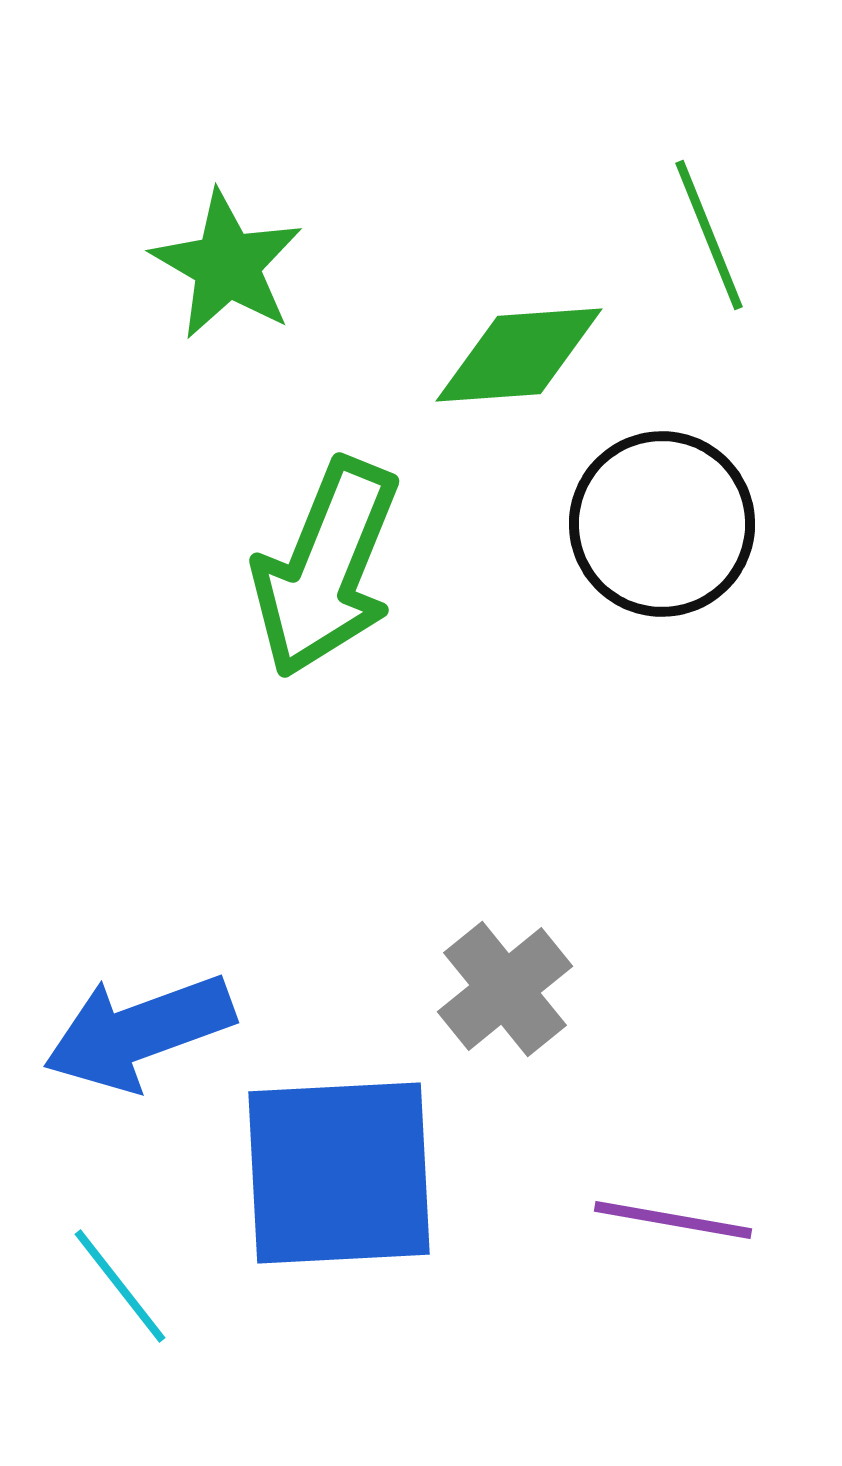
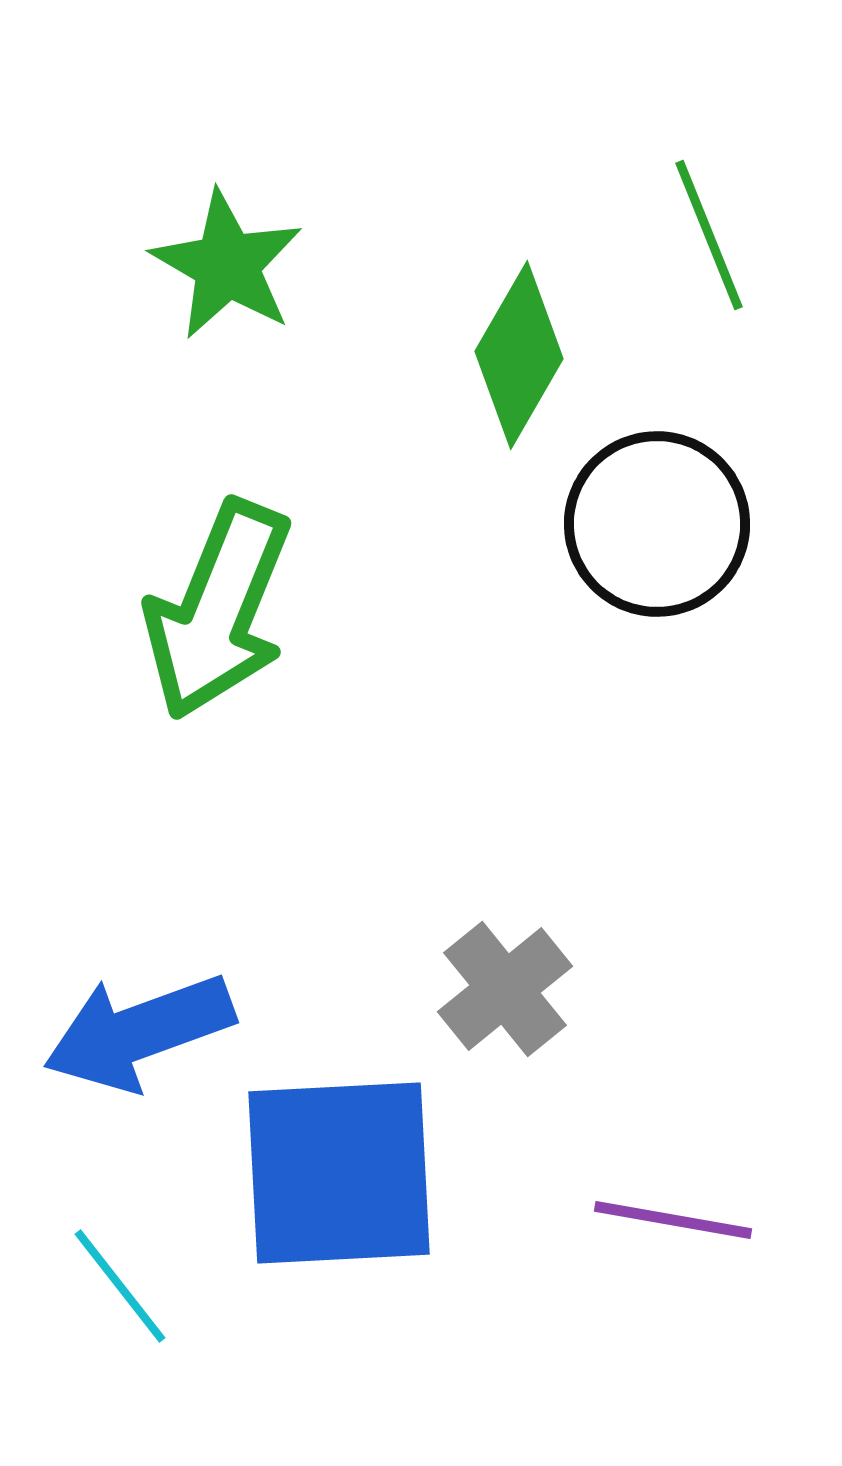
green diamond: rotated 56 degrees counterclockwise
black circle: moved 5 px left
green arrow: moved 108 px left, 42 px down
